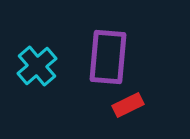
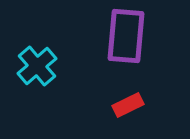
purple rectangle: moved 18 px right, 21 px up
